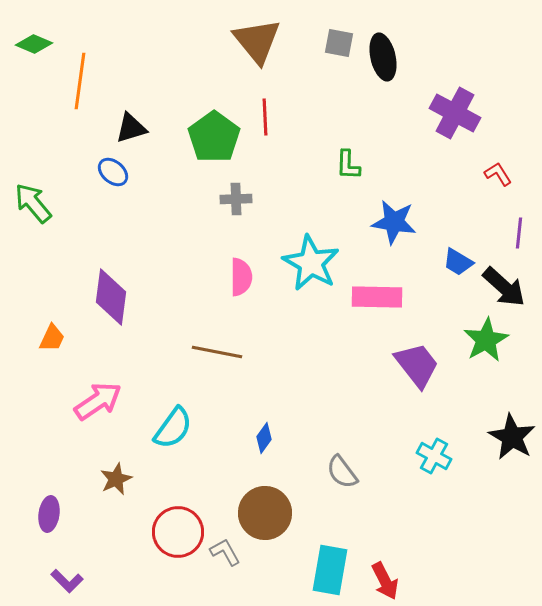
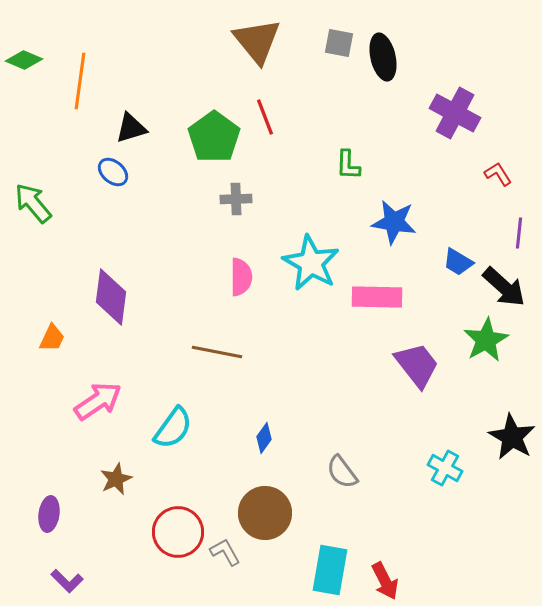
green diamond: moved 10 px left, 16 px down
red line: rotated 18 degrees counterclockwise
cyan cross: moved 11 px right, 12 px down
